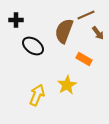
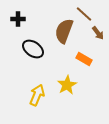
brown line: moved 2 px left, 1 px up; rotated 66 degrees clockwise
black cross: moved 2 px right, 1 px up
black ellipse: moved 3 px down
